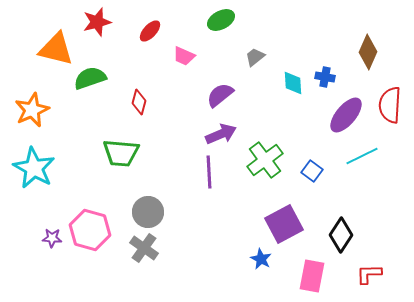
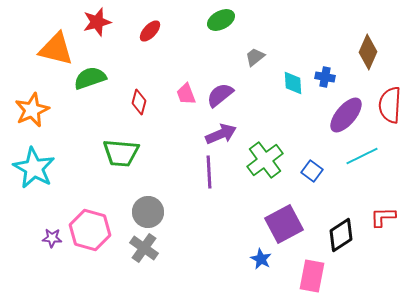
pink trapezoid: moved 2 px right, 38 px down; rotated 45 degrees clockwise
black diamond: rotated 24 degrees clockwise
red L-shape: moved 14 px right, 57 px up
